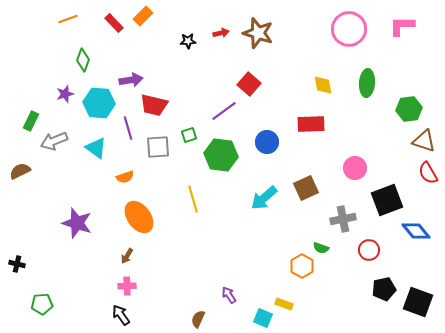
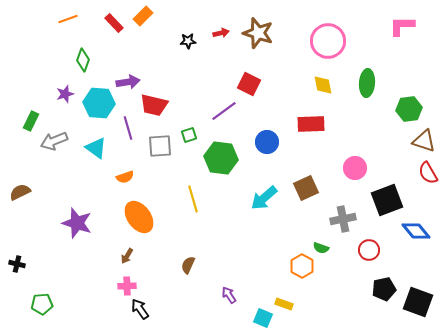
pink circle at (349, 29): moved 21 px left, 12 px down
purple arrow at (131, 80): moved 3 px left, 2 px down
red square at (249, 84): rotated 15 degrees counterclockwise
gray square at (158, 147): moved 2 px right, 1 px up
green hexagon at (221, 155): moved 3 px down
brown semicircle at (20, 171): moved 21 px down
black arrow at (121, 315): moved 19 px right, 6 px up
brown semicircle at (198, 319): moved 10 px left, 54 px up
